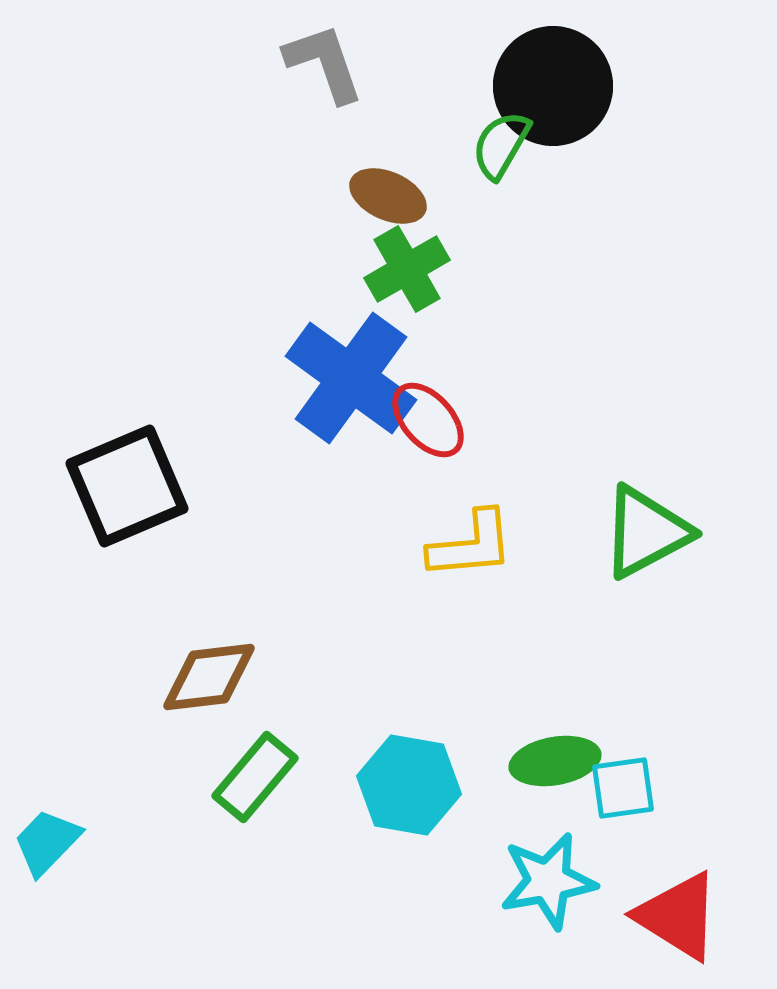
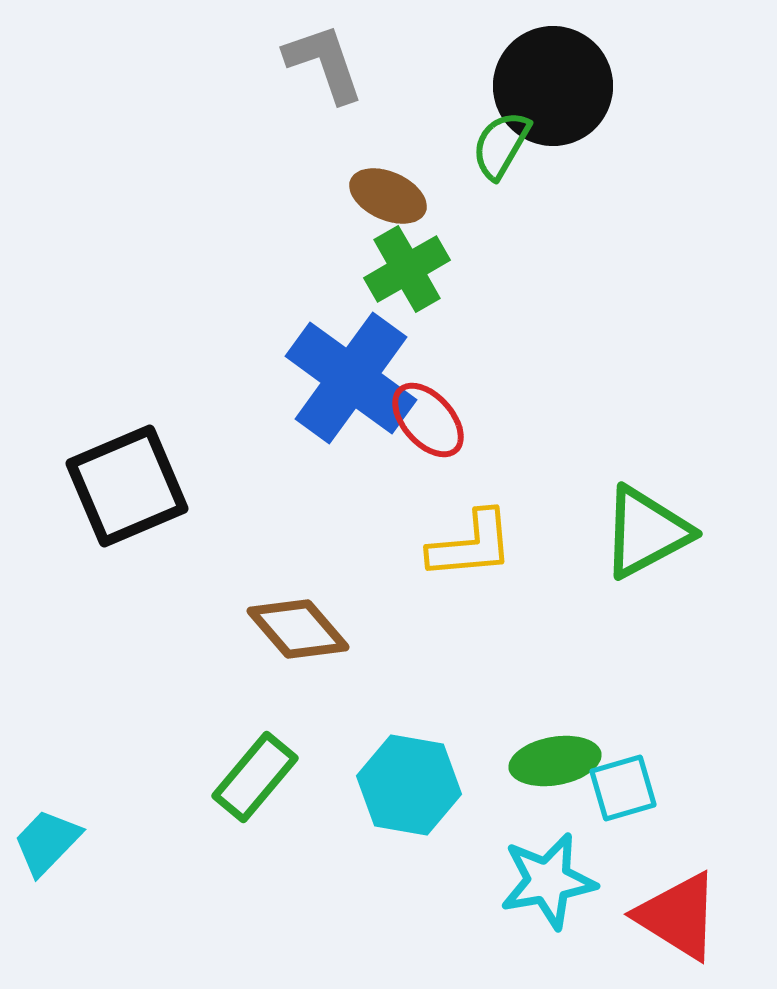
brown diamond: moved 89 px right, 48 px up; rotated 56 degrees clockwise
cyan square: rotated 8 degrees counterclockwise
